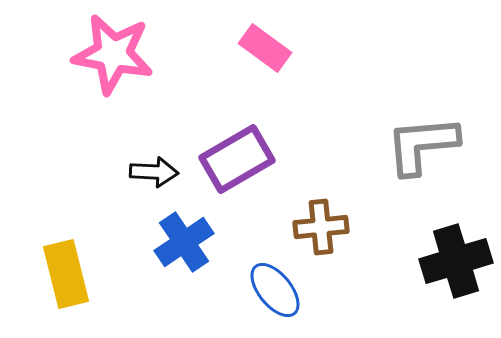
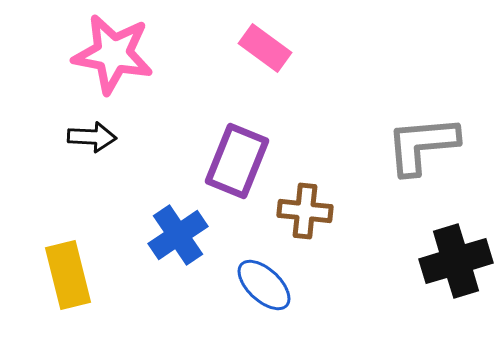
purple rectangle: moved 2 px down; rotated 38 degrees counterclockwise
black arrow: moved 62 px left, 35 px up
brown cross: moved 16 px left, 16 px up; rotated 12 degrees clockwise
blue cross: moved 6 px left, 7 px up
yellow rectangle: moved 2 px right, 1 px down
blue ellipse: moved 11 px left, 5 px up; rotated 8 degrees counterclockwise
